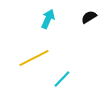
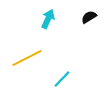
yellow line: moved 7 px left
